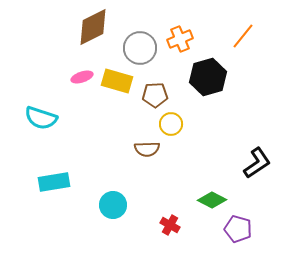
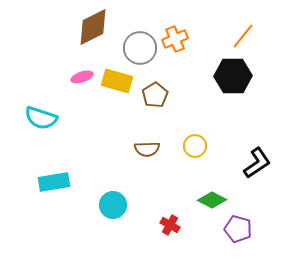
orange cross: moved 5 px left
black hexagon: moved 25 px right, 1 px up; rotated 15 degrees clockwise
brown pentagon: rotated 30 degrees counterclockwise
yellow circle: moved 24 px right, 22 px down
